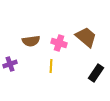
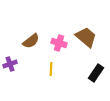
brown semicircle: rotated 30 degrees counterclockwise
yellow line: moved 3 px down
